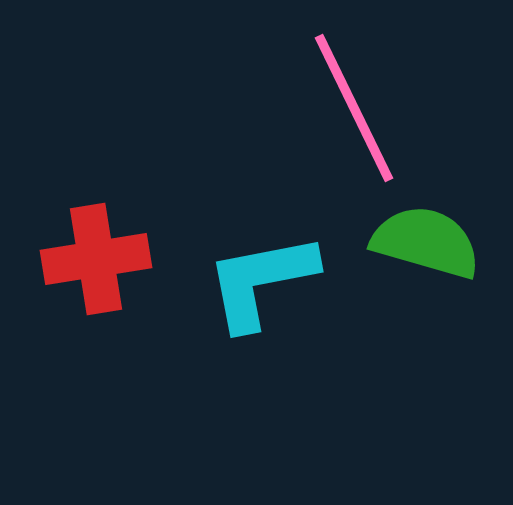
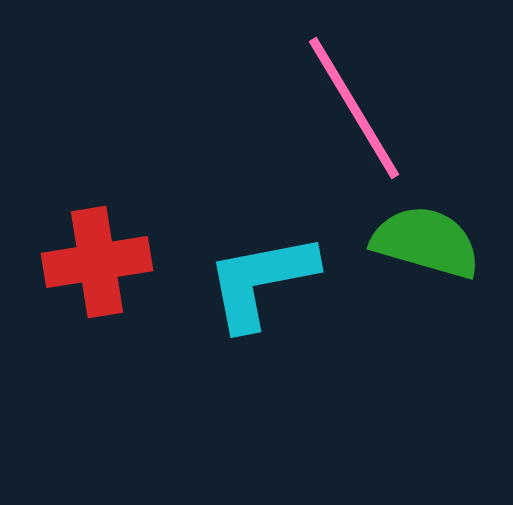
pink line: rotated 5 degrees counterclockwise
red cross: moved 1 px right, 3 px down
